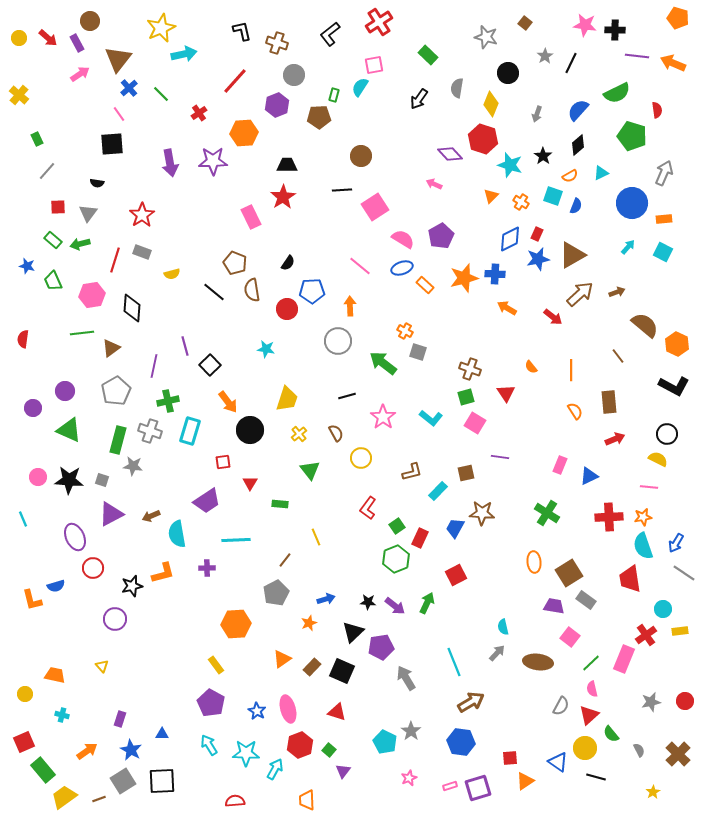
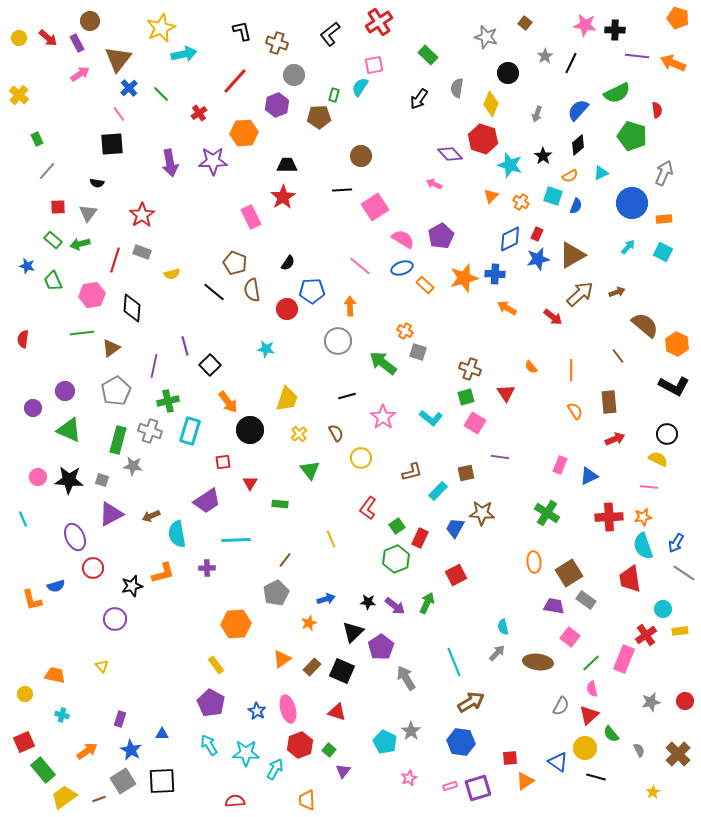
yellow line at (316, 537): moved 15 px right, 2 px down
purple pentagon at (381, 647): rotated 25 degrees counterclockwise
